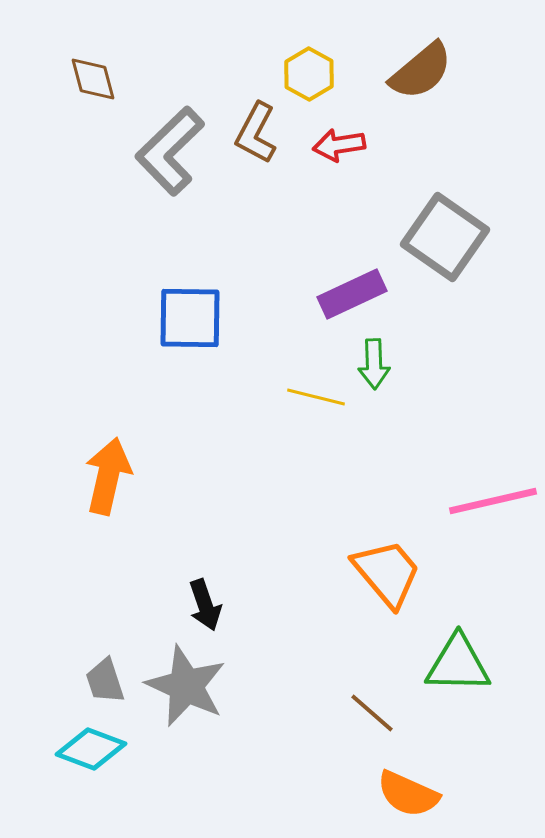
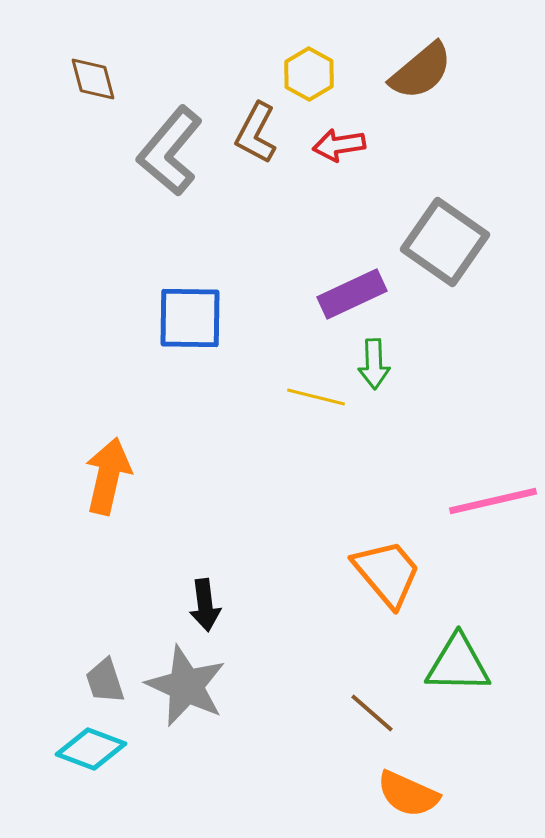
gray L-shape: rotated 6 degrees counterclockwise
gray square: moved 5 px down
black arrow: rotated 12 degrees clockwise
